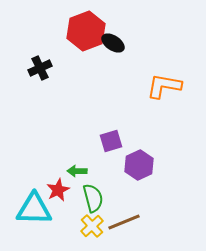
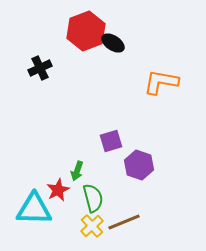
orange L-shape: moved 3 px left, 4 px up
purple hexagon: rotated 16 degrees counterclockwise
green arrow: rotated 72 degrees counterclockwise
